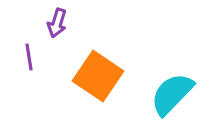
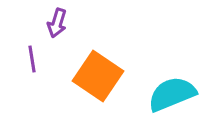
purple line: moved 3 px right, 2 px down
cyan semicircle: rotated 24 degrees clockwise
